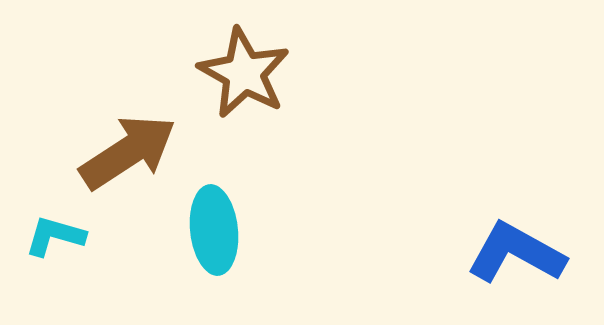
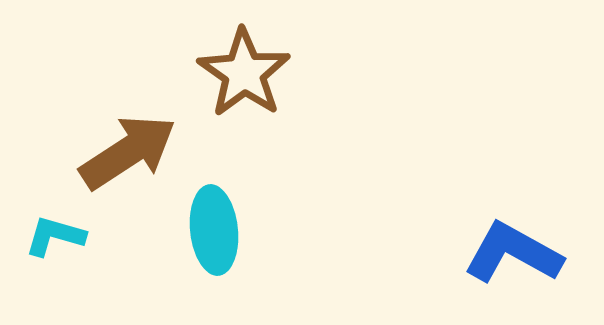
brown star: rotated 6 degrees clockwise
blue L-shape: moved 3 px left
